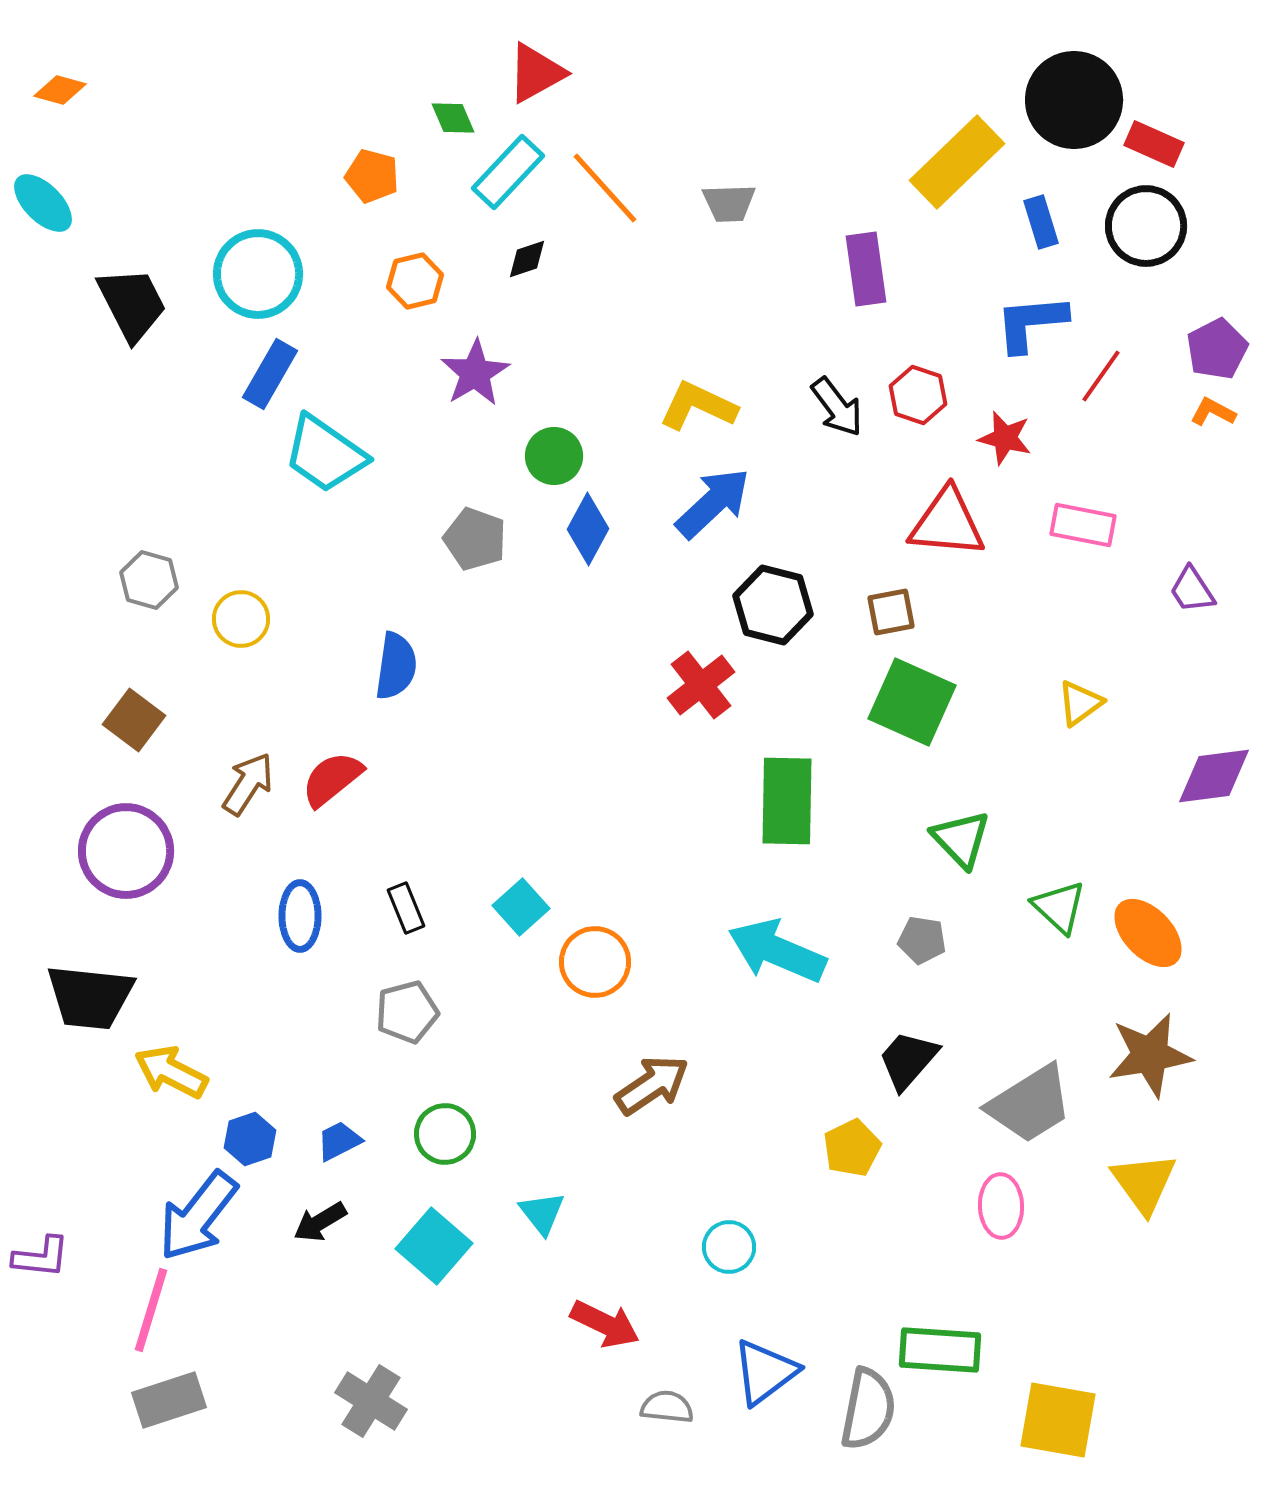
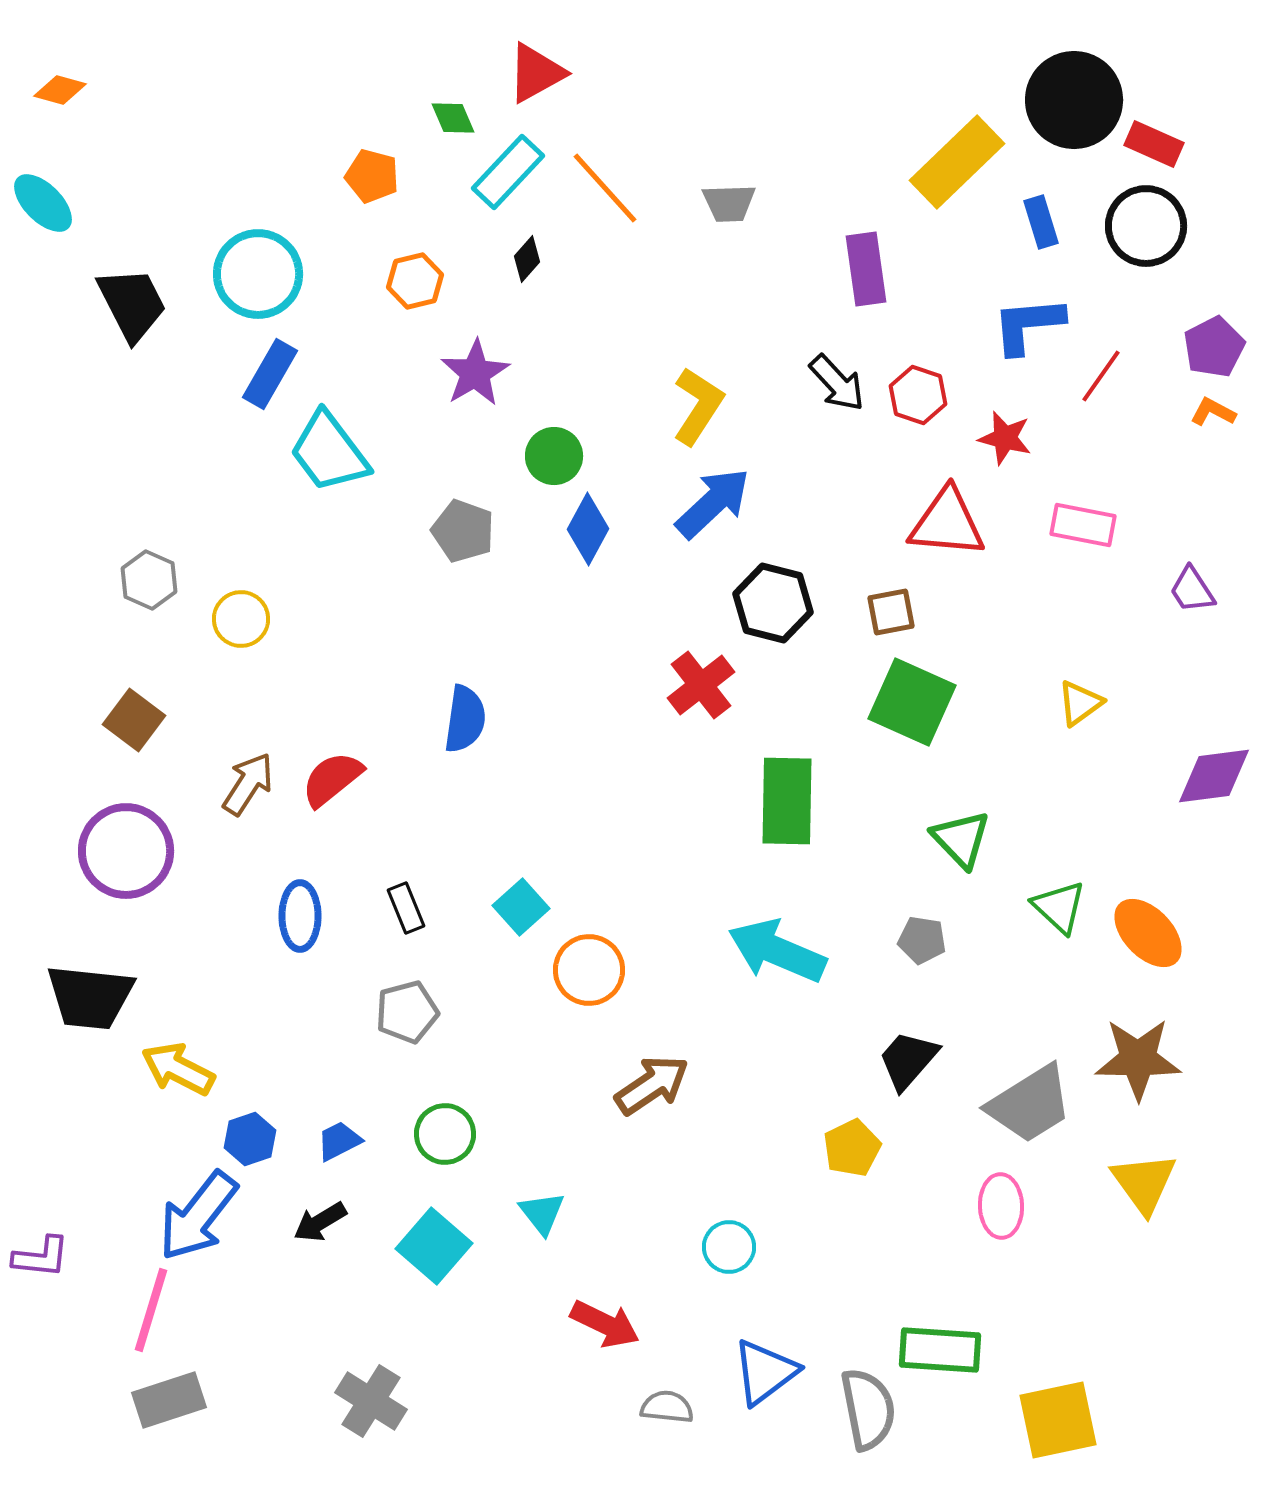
black diamond at (527, 259): rotated 30 degrees counterclockwise
blue L-shape at (1031, 323): moved 3 px left, 2 px down
purple pentagon at (1217, 349): moved 3 px left, 2 px up
yellow L-shape at (698, 406): rotated 98 degrees clockwise
black arrow at (837, 407): moved 24 px up; rotated 6 degrees counterclockwise
cyan trapezoid at (325, 454): moved 4 px right, 2 px up; rotated 18 degrees clockwise
gray pentagon at (475, 539): moved 12 px left, 8 px up
gray hexagon at (149, 580): rotated 8 degrees clockwise
black hexagon at (773, 605): moved 2 px up
blue semicircle at (396, 666): moved 69 px right, 53 px down
orange circle at (595, 962): moved 6 px left, 8 px down
brown star at (1150, 1055): moved 12 px left, 4 px down; rotated 10 degrees clockwise
yellow arrow at (171, 1072): moved 7 px right, 3 px up
gray semicircle at (868, 1409): rotated 22 degrees counterclockwise
yellow square at (1058, 1420): rotated 22 degrees counterclockwise
